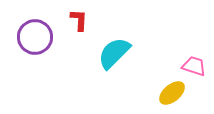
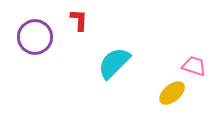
cyan semicircle: moved 10 px down
